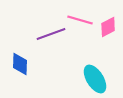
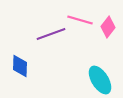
pink diamond: rotated 25 degrees counterclockwise
blue diamond: moved 2 px down
cyan ellipse: moved 5 px right, 1 px down
